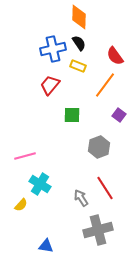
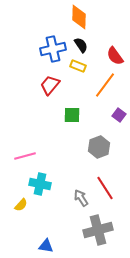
black semicircle: moved 2 px right, 2 px down
cyan cross: rotated 20 degrees counterclockwise
